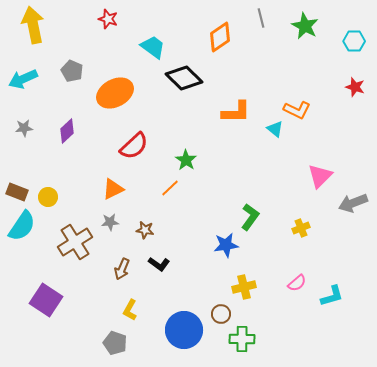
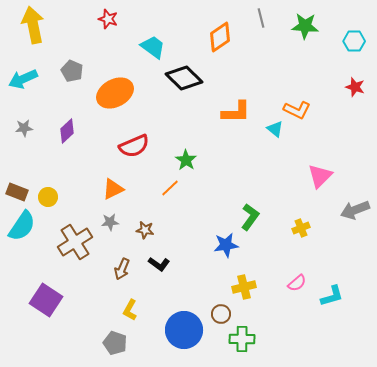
green star at (305, 26): rotated 24 degrees counterclockwise
red semicircle at (134, 146): rotated 20 degrees clockwise
gray arrow at (353, 203): moved 2 px right, 7 px down
